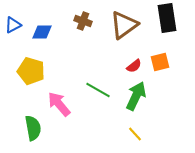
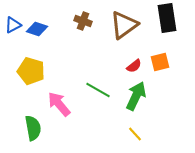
blue diamond: moved 5 px left, 3 px up; rotated 20 degrees clockwise
